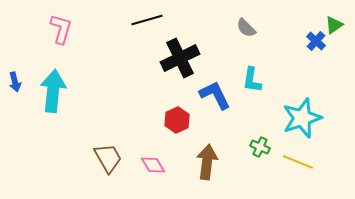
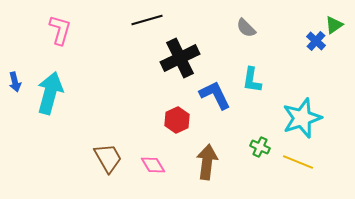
pink L-shape: moved 1 px left, 1 px down
cyan arrow: moved 3 px left, 2 px down; rotated 9 degrees clockwise
